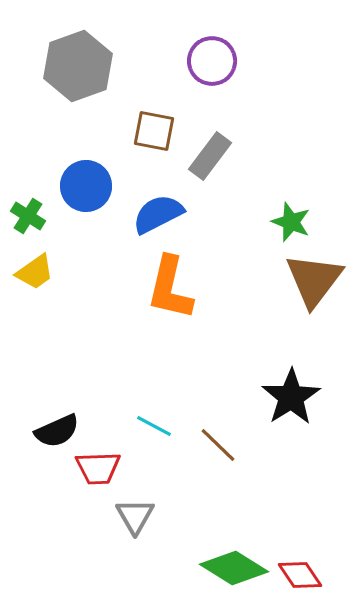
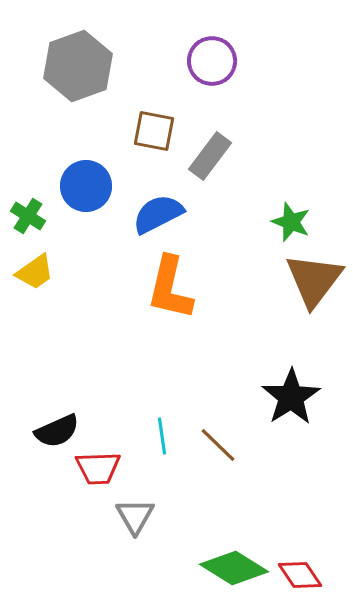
cyan line: moved 8 px right, 10 px down; rotated 54 degrees clockwise
